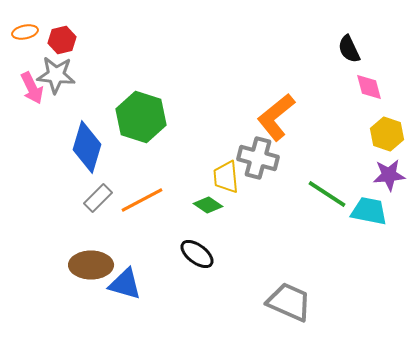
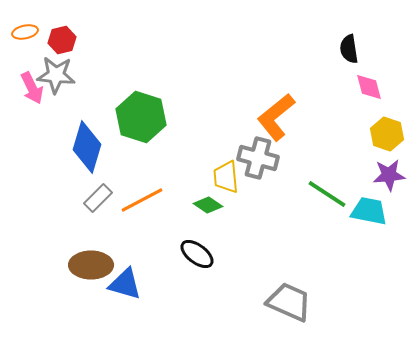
black semicircle: rotated 16 degrees clockwise
